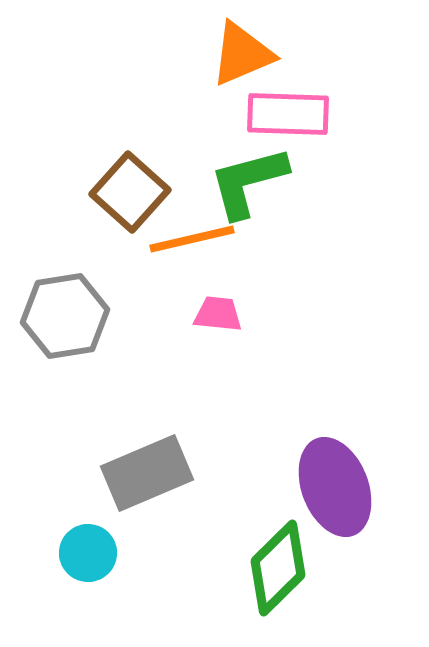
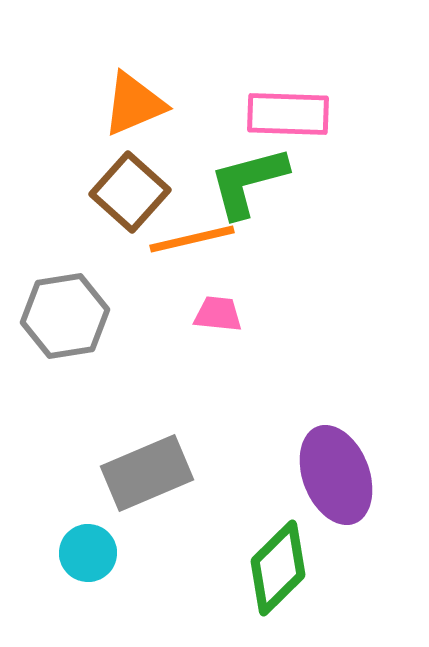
orange triangle: moved 108 px left, 50 px down
purple ellipse: moved 1 px right, 12 px up
